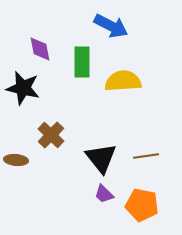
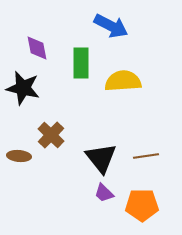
purple diamond: moved 3 px left, 1 px up
green rectangle: moved 1 px left, 1 px down
brown ellipse: moved 3 px right, 4 px up
purple trapezoid: moved 1 px up
orange pentagon: rotated 12 degrees counterclockwise
